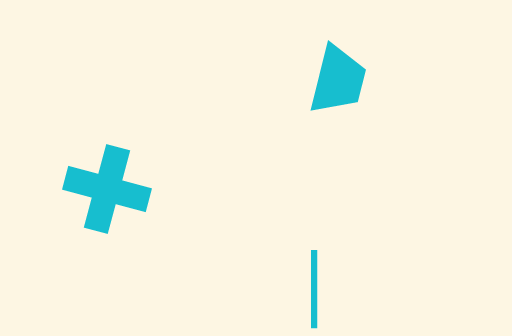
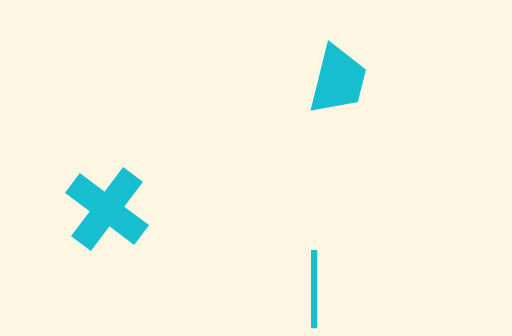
cyan cross: moved 20 px down; rotated 22 degrees clockwise
